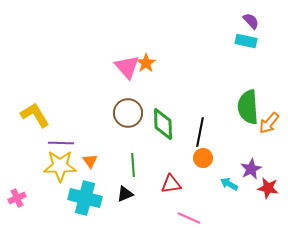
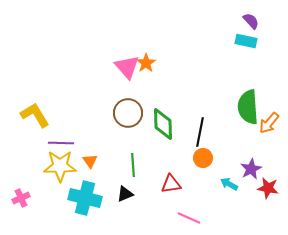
pink cross: moved 4 px right
